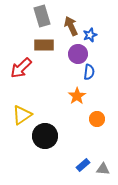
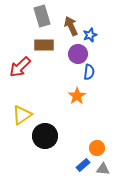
red arrow: moved 1 px left, 1 px up
orange circle: moved 29 px down
